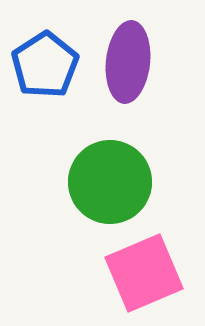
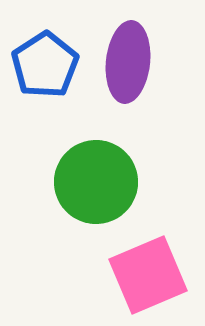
green circle: moved 14 px left
pink square: moved 4 px right, 2 px down
